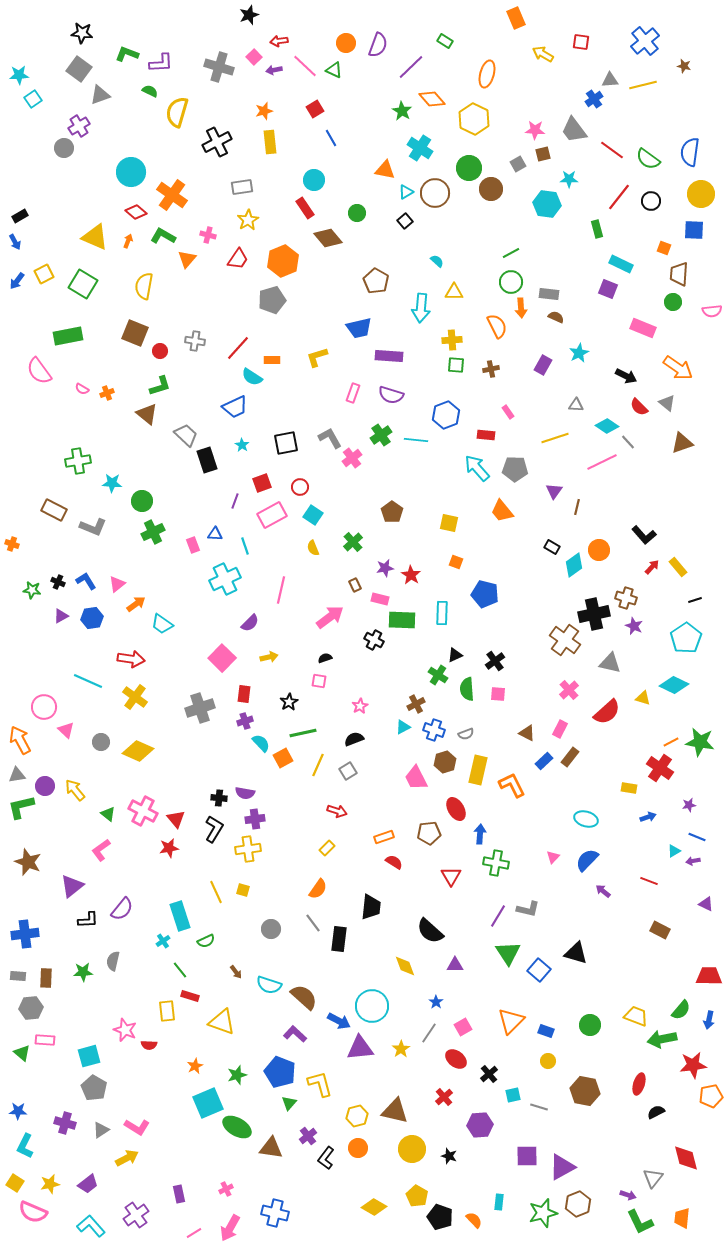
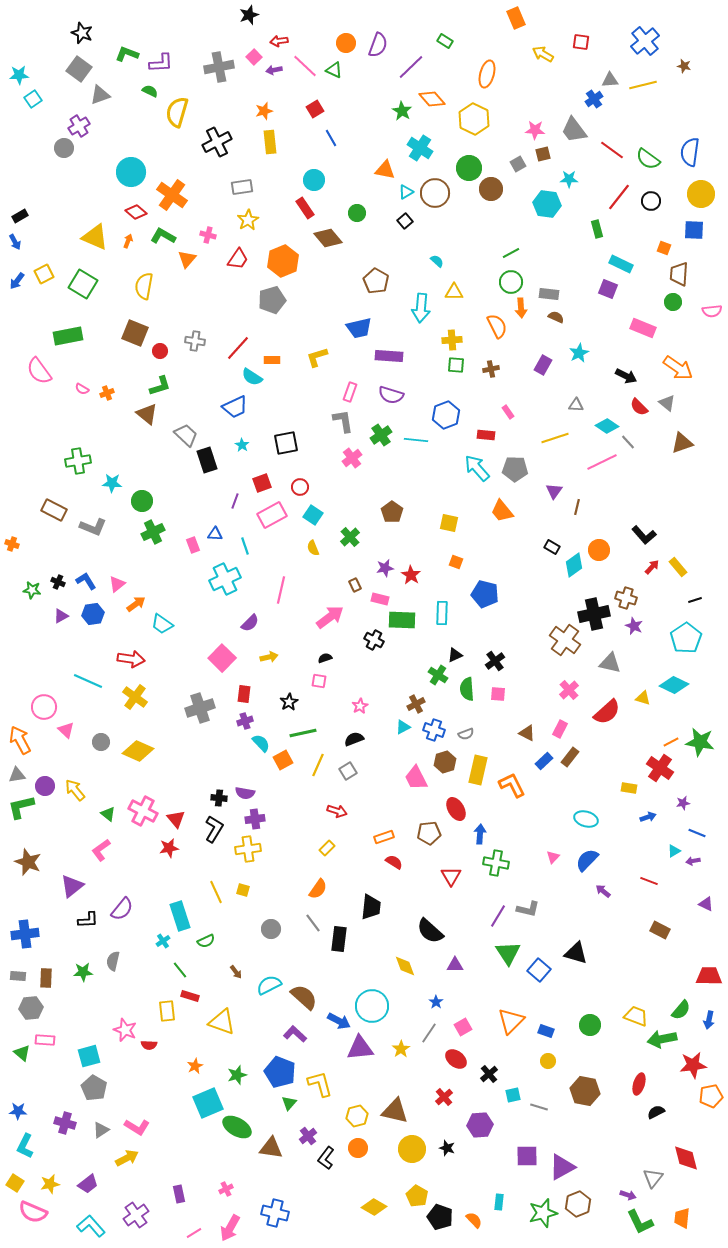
black star at (82, 33): rotated 15 degrees clockwise
gray cross at (219, 67): rotated 28 degrees counterclockwise
pink rectangle at (353, 393): moved 3 px left, 1 px up
gray L-shape at (330, 438): moved 13 px right, 17 px up; rotated 20 degrees clockwise
green cross at (353, 542): moved 3 px left, 5 px up
blue hexagon at (92, 618): moved 1 px right, 4 px up
orange square at (283, 758): moved 2 px down
purple star at (689, 805): moved 6 px left, 2 px up
blue line at (697, 837): moved 4 px up
cyan semicircle at (269, 985): rotated 135 degrees clockwise
black star at (449, 1156): moved 2 px left, 8 px up
